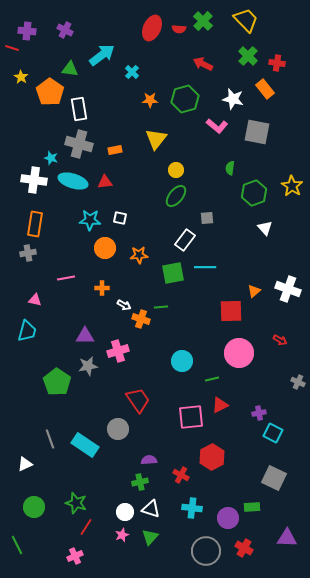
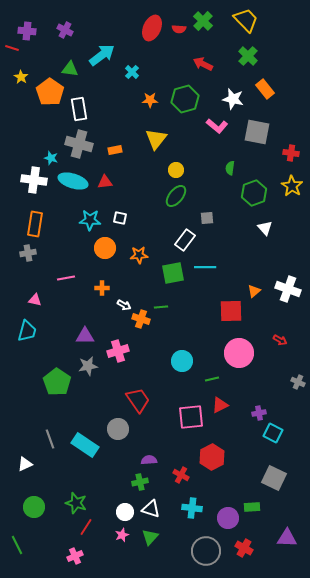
red cross at (277, 63): moved 14 px right, 90 px down
